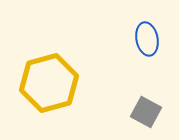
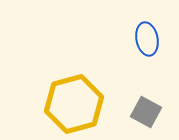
yellow hexagon: moved 25 px right, 21 px down
